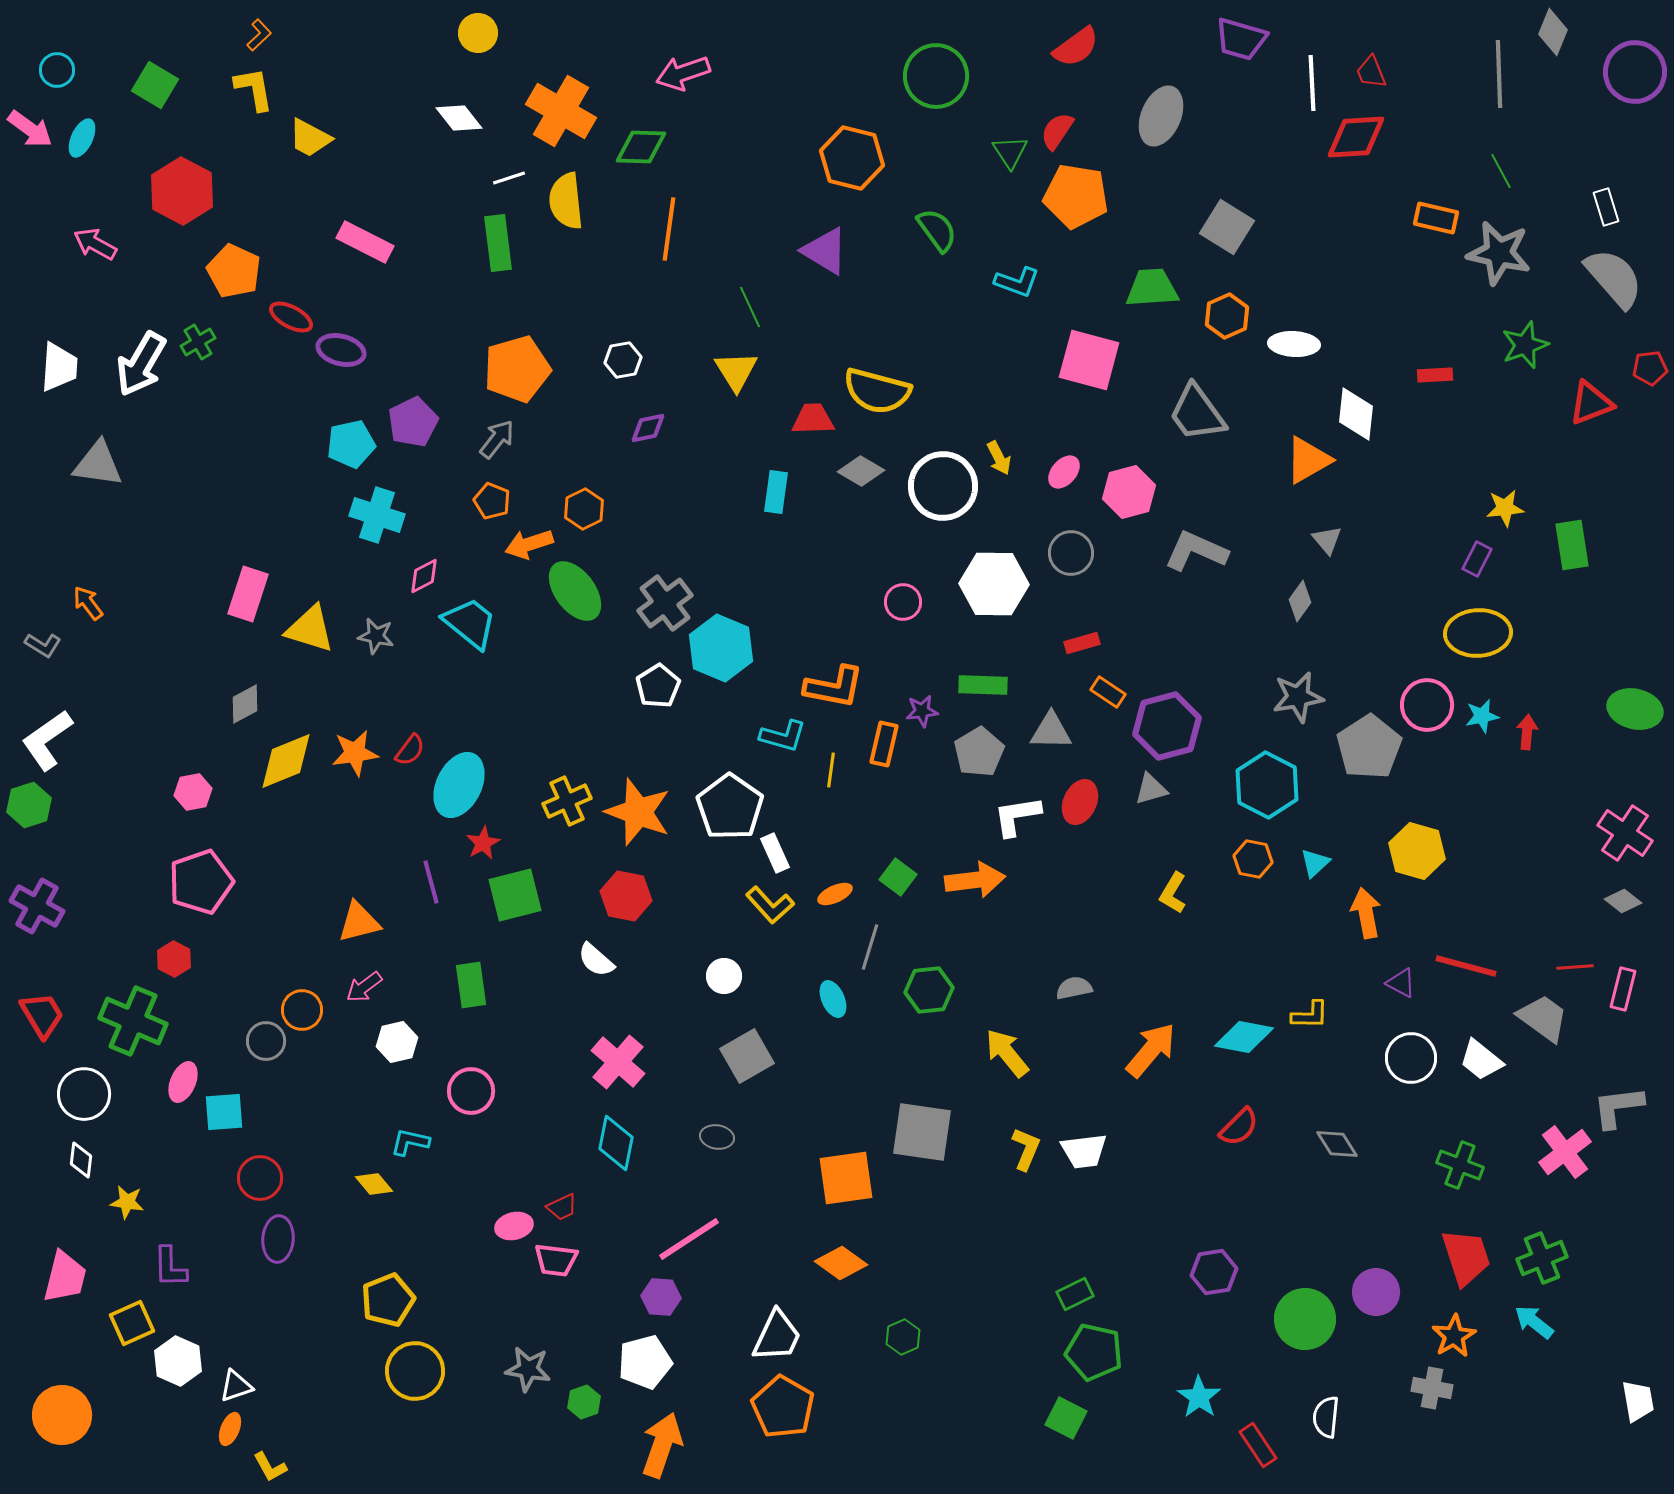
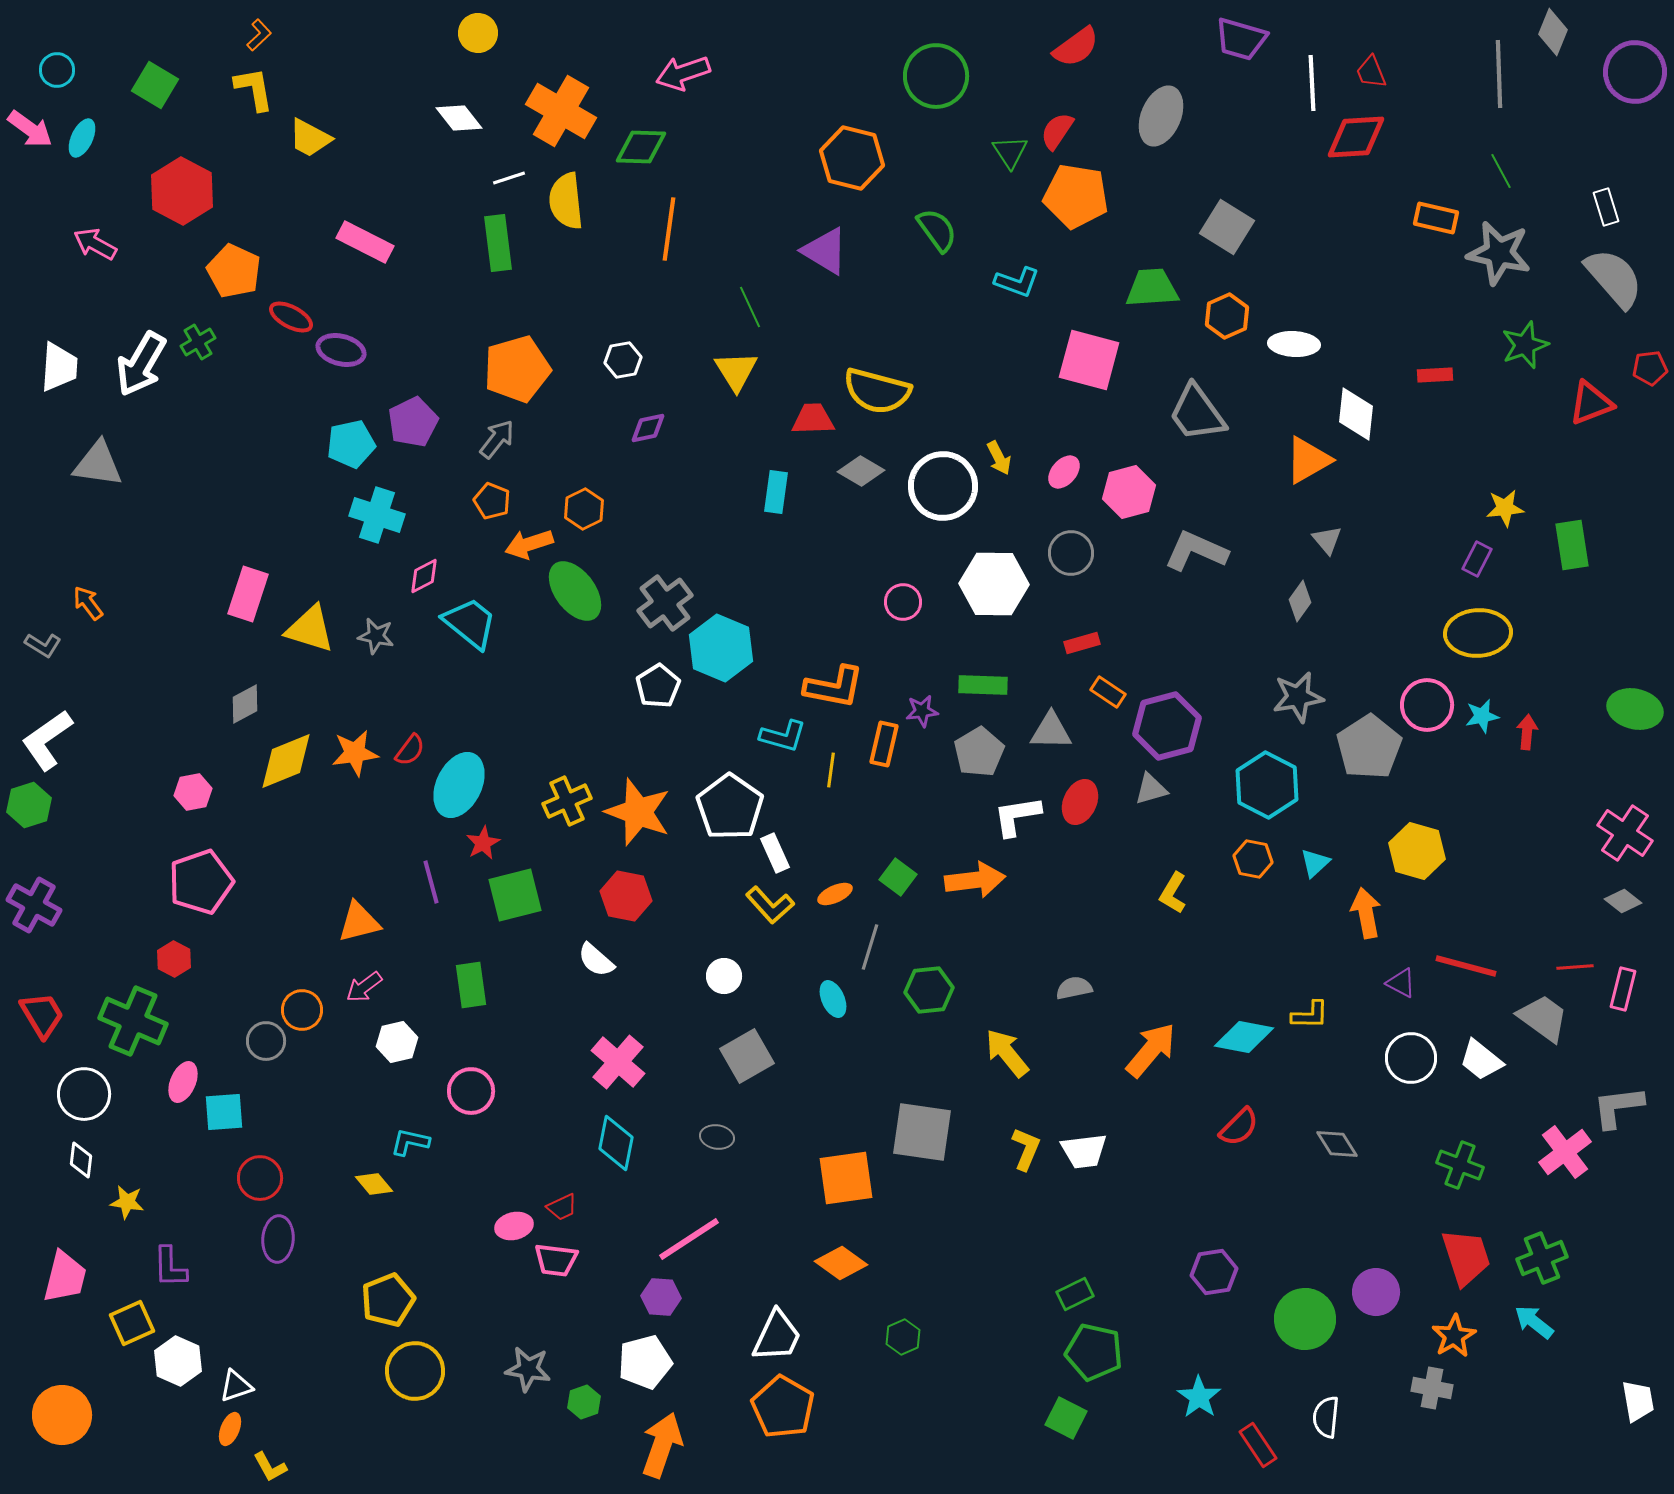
purple cross at (37, 906): moved 3 px left, 1 px up
